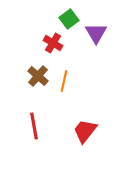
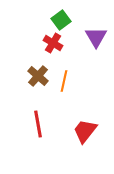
green square: moved 8 px left, 1 px down
purple triangle: moved 4 px down
red line: moved 4 px right, 2 px up
